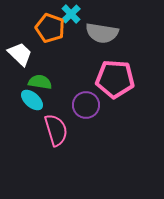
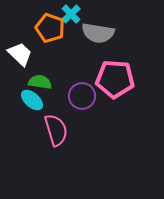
gray semicircle: moved 4 px left
purple circle: moved 4 px left, 9 px up
